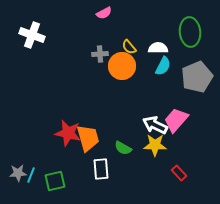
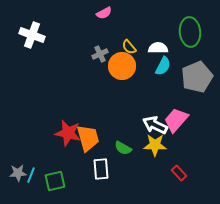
gray cross: rotated 21 degrees counterclockwise
